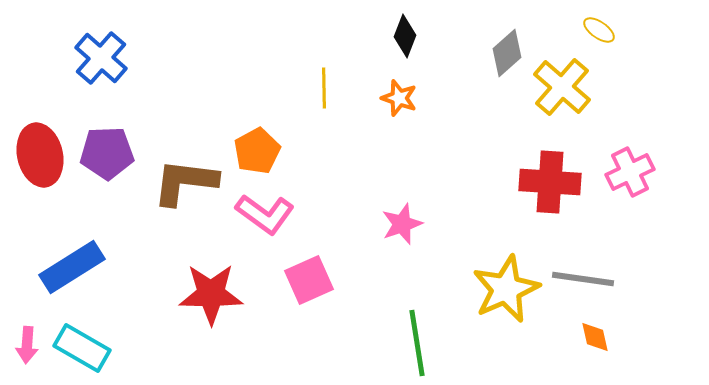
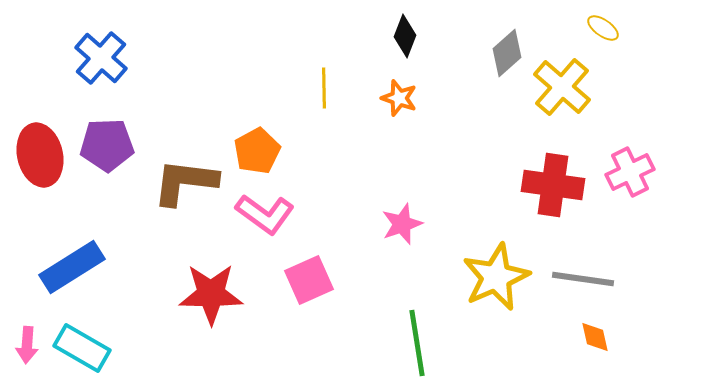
yellow ellipse: moved 4 px right, 2 px up
purple pentagon: moved 8 px up
red cross: moved 3 px right, 3 px down; rotated 4 degrees clockwise
yellow star: moved 10 px left, 12 px up
